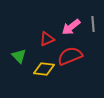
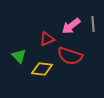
pink arrow: moved 1 px up
red semicircle: rotated 140 degrees counterclockwise
yellow diamond: moved 2 px left
